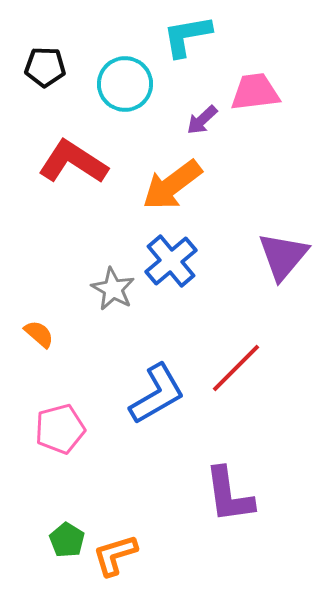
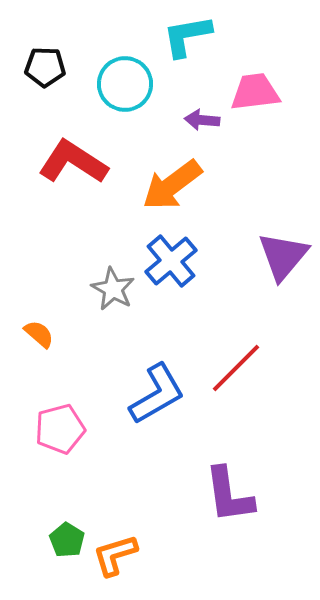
purple arrow: rotated 48 degrees clockwise
